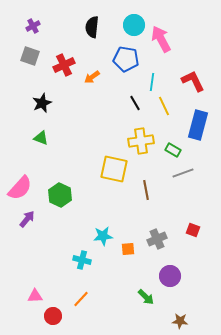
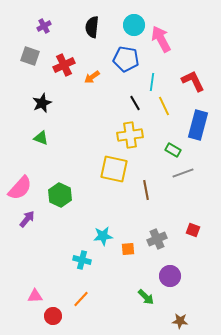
purple cross: moved 11 px right
yellow cross: moved 11 px left, 6 px up
